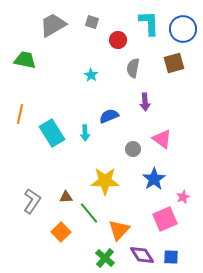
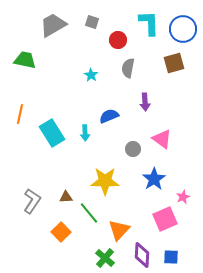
gray semicircle: moved 5 px left
purple diamond: rotated 35 degrees clockwise
